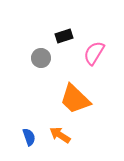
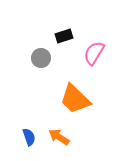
orange arrow: moved 1 px left, 2 px down
